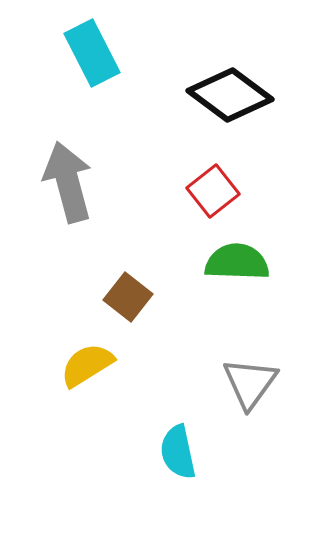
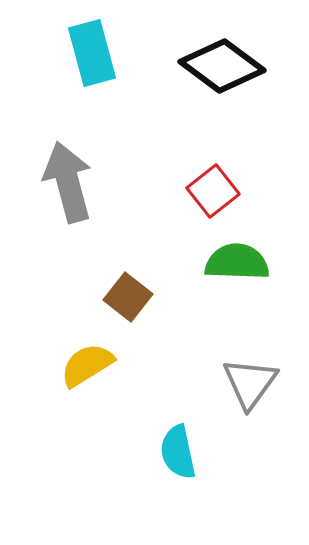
cyan rectangle: rotated 12 degrees clockwise
black diamond: moved 8 px left, 29 px up
